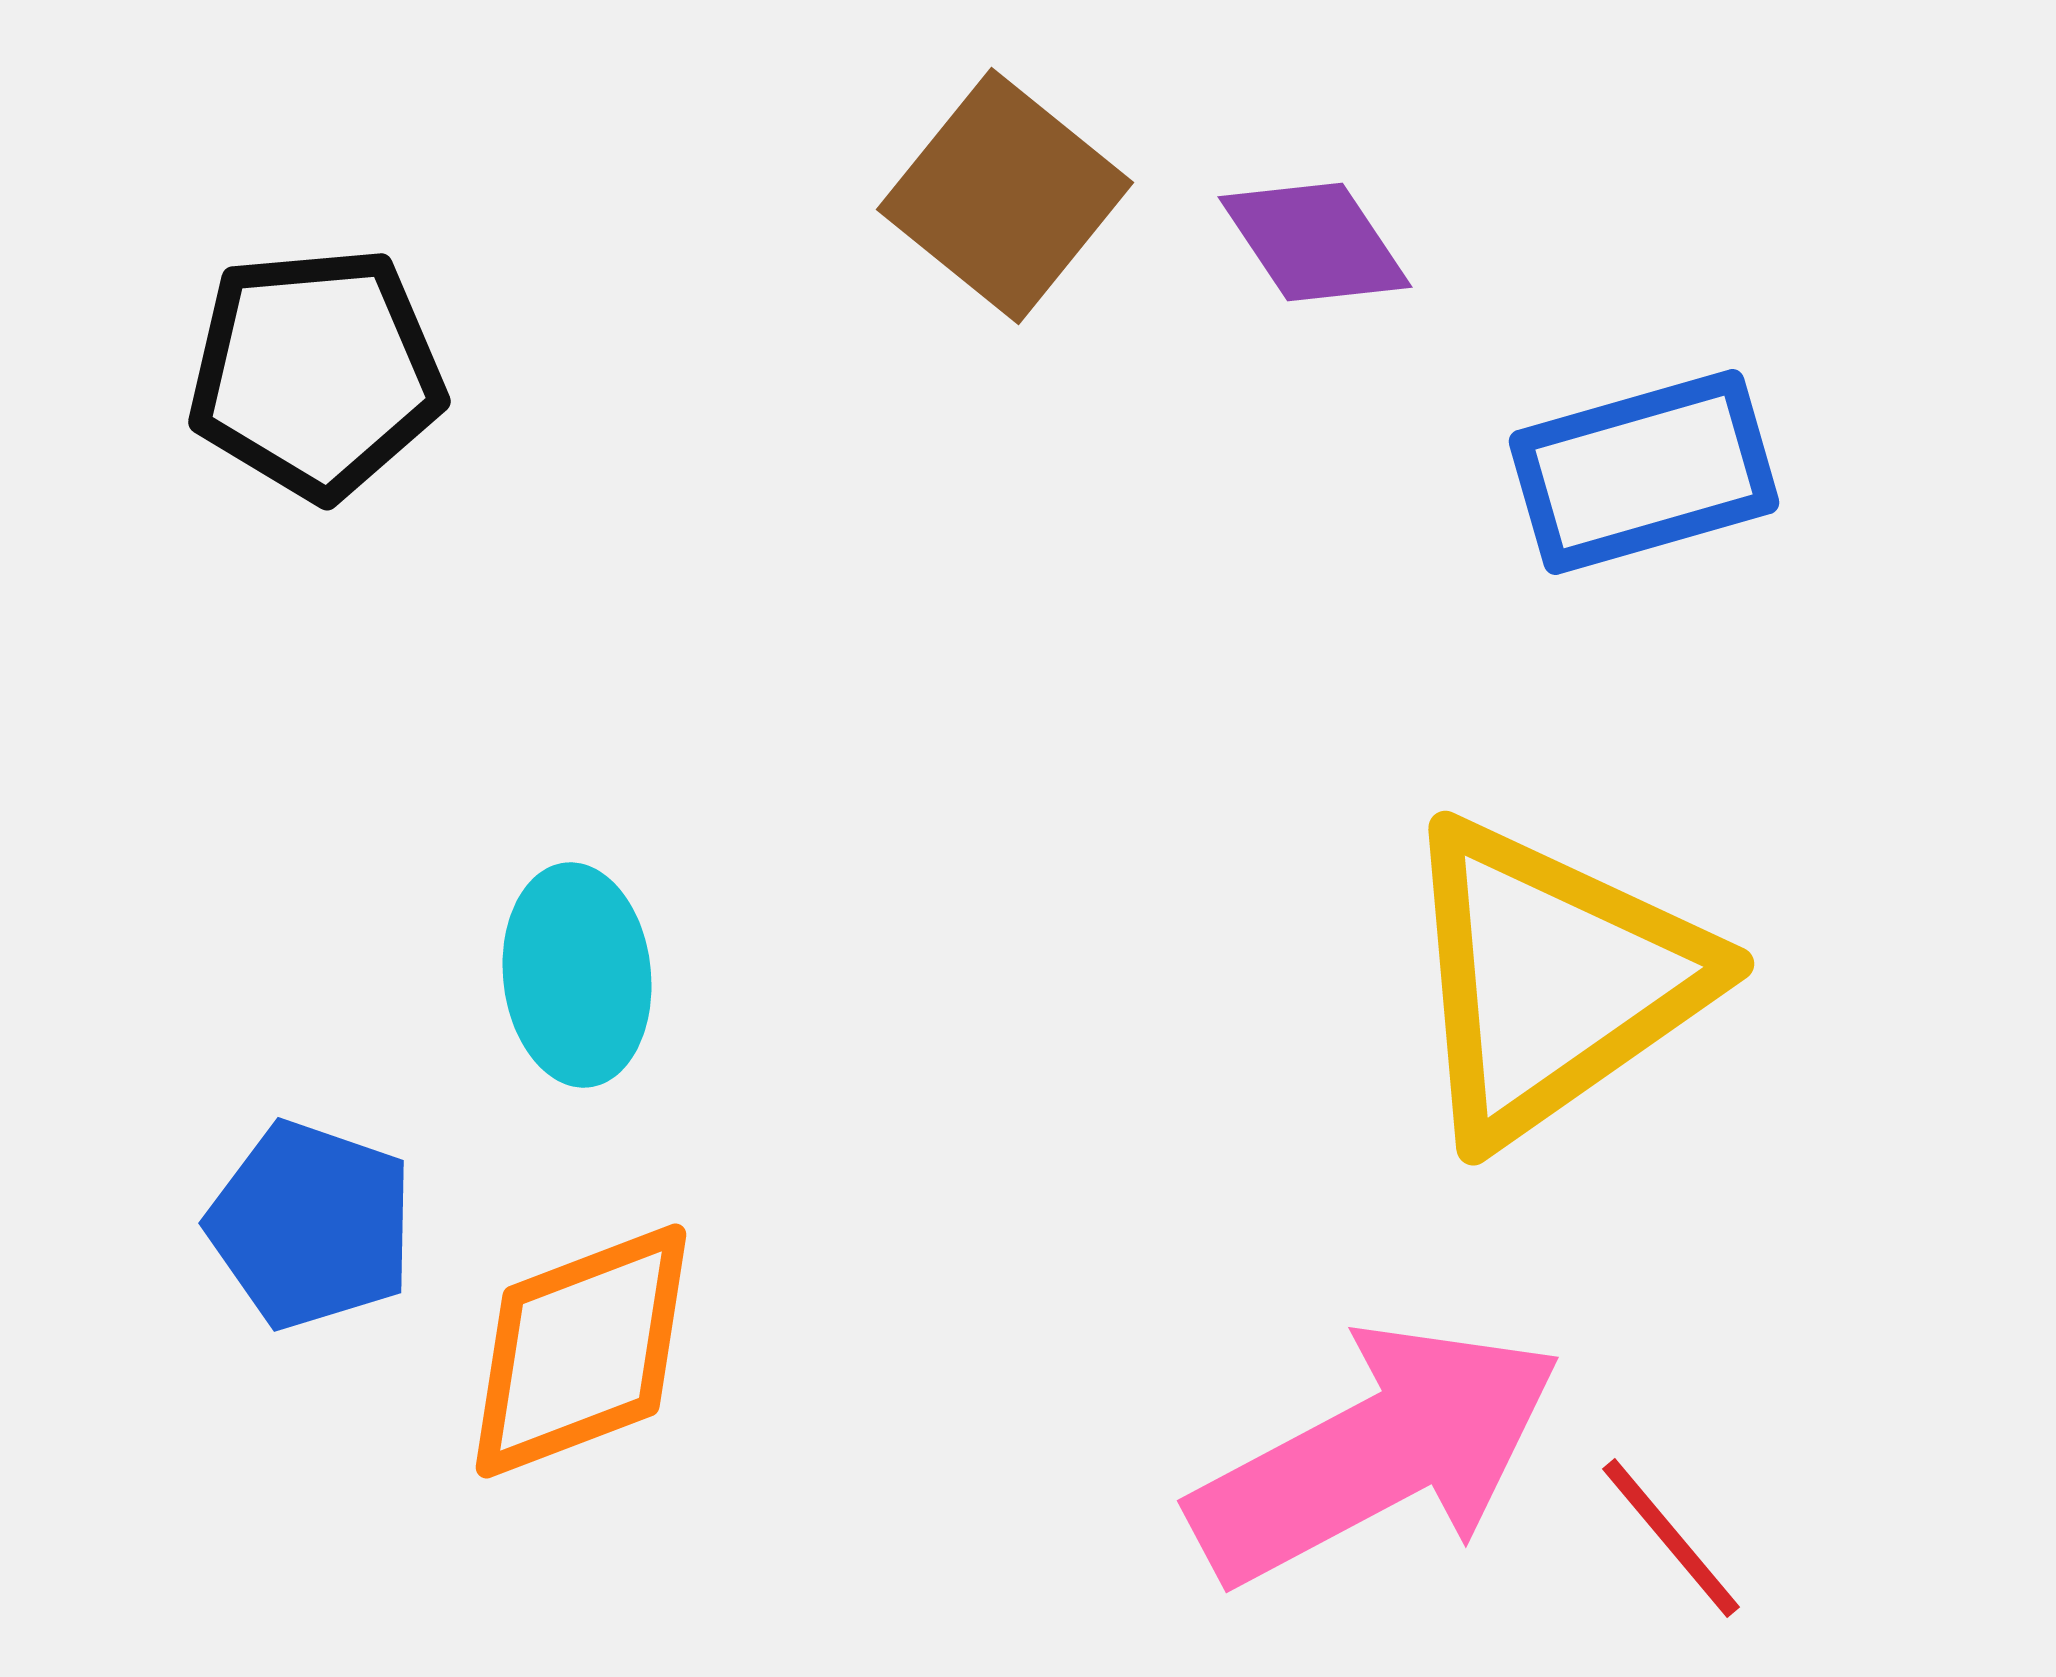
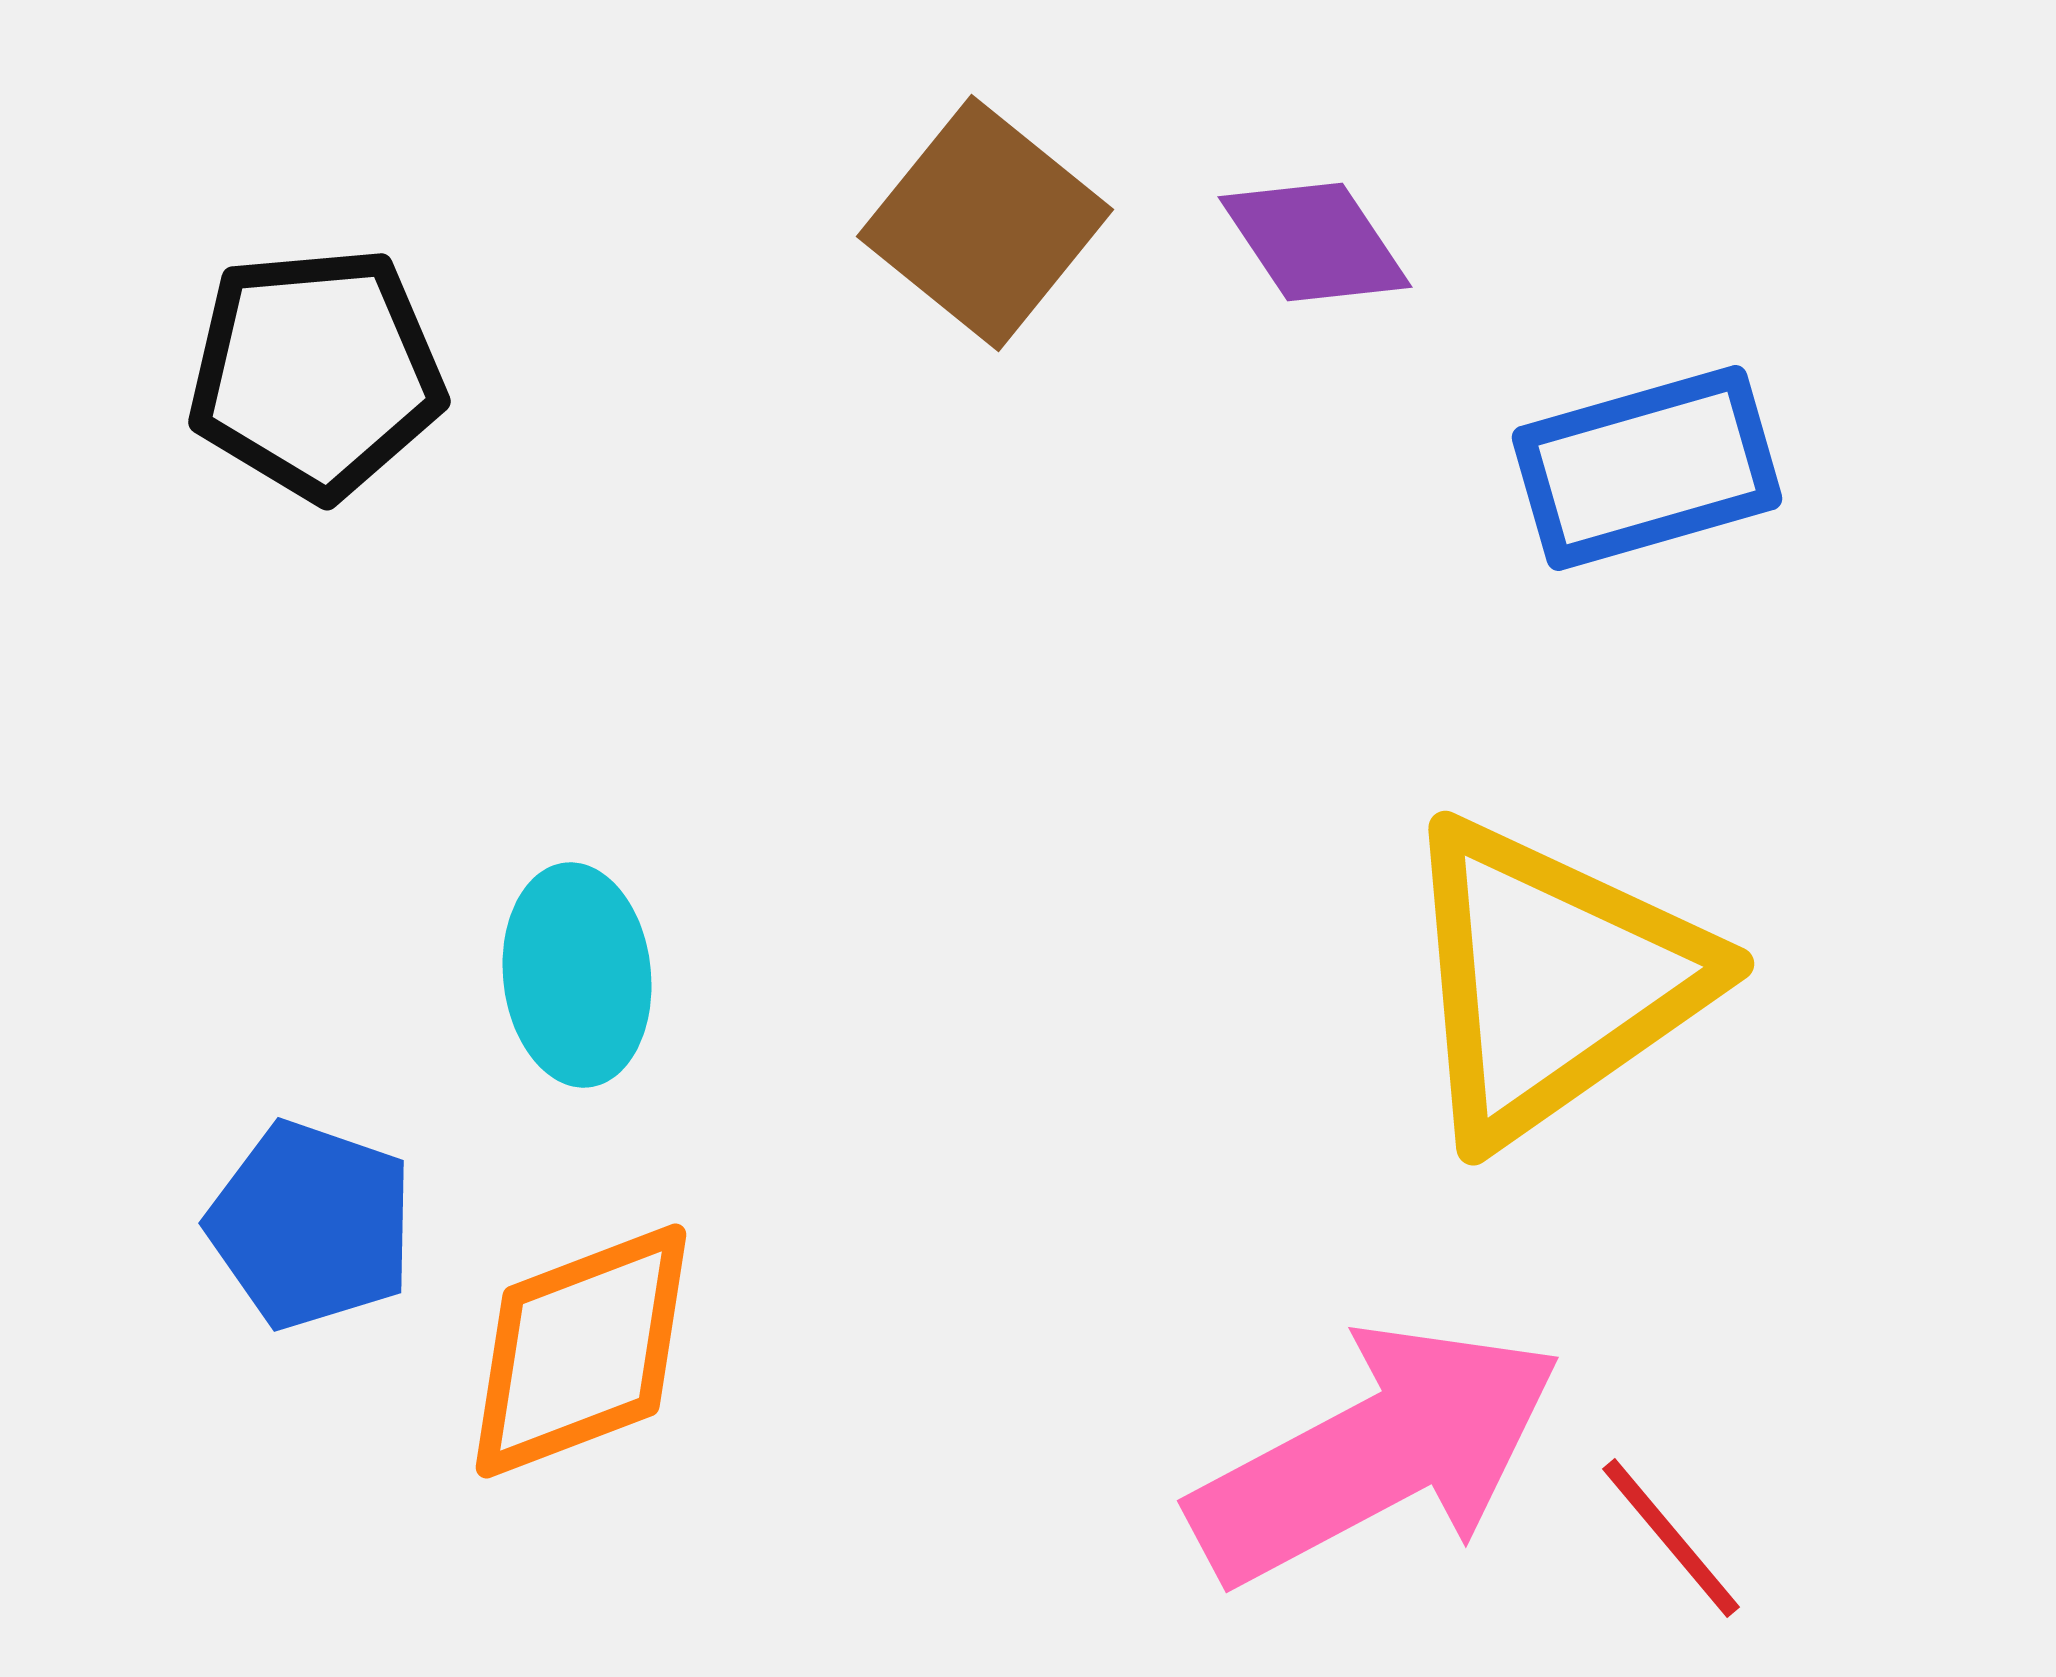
brown square: moved 20 px left, 27 px down
blue rectangle: moved 3 px right, 4 px up
